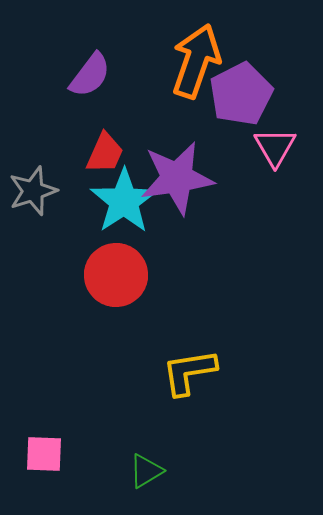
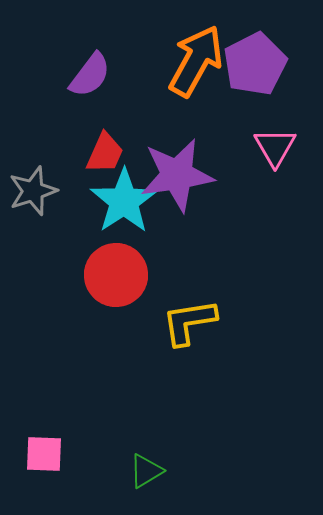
orange arrow: rotated 10 degrees clockwise
purple pentagon: moved 14 px right, 30 px up
purple star: moved 3 px up
yellow L-shape: moved 50 px up
